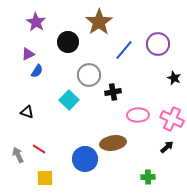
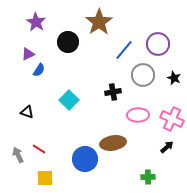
blue semicircle: moved 2 px right, 1 px up
gray circle: moved 54 px right
